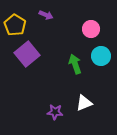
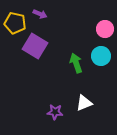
purple arrow: moved 6 px left, 1 px up
yellow pentagon: moved 2 px up; rotated 20 degrees counterclockwise
pink circle: moved 14 px right
purple square: moved 8 px right, 8 px up; rotated 20 degrees counterclockwise
green arrow: moved 1 px right, 1 px up
